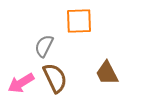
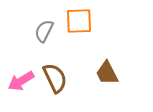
gray semicircle: moved 15 px up
pink arrow: moved 2 px up
